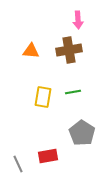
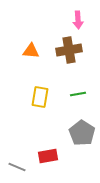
green line: moved 5 px right, 2 px down
yellow rectangle: moved 3 px left
gray line: moved 1 px left, 3 px down; rotated 42 degrees counterclockwise
